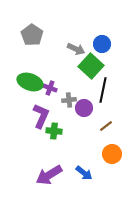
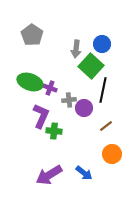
gray arrow: rotated 72 degrees clockwise
